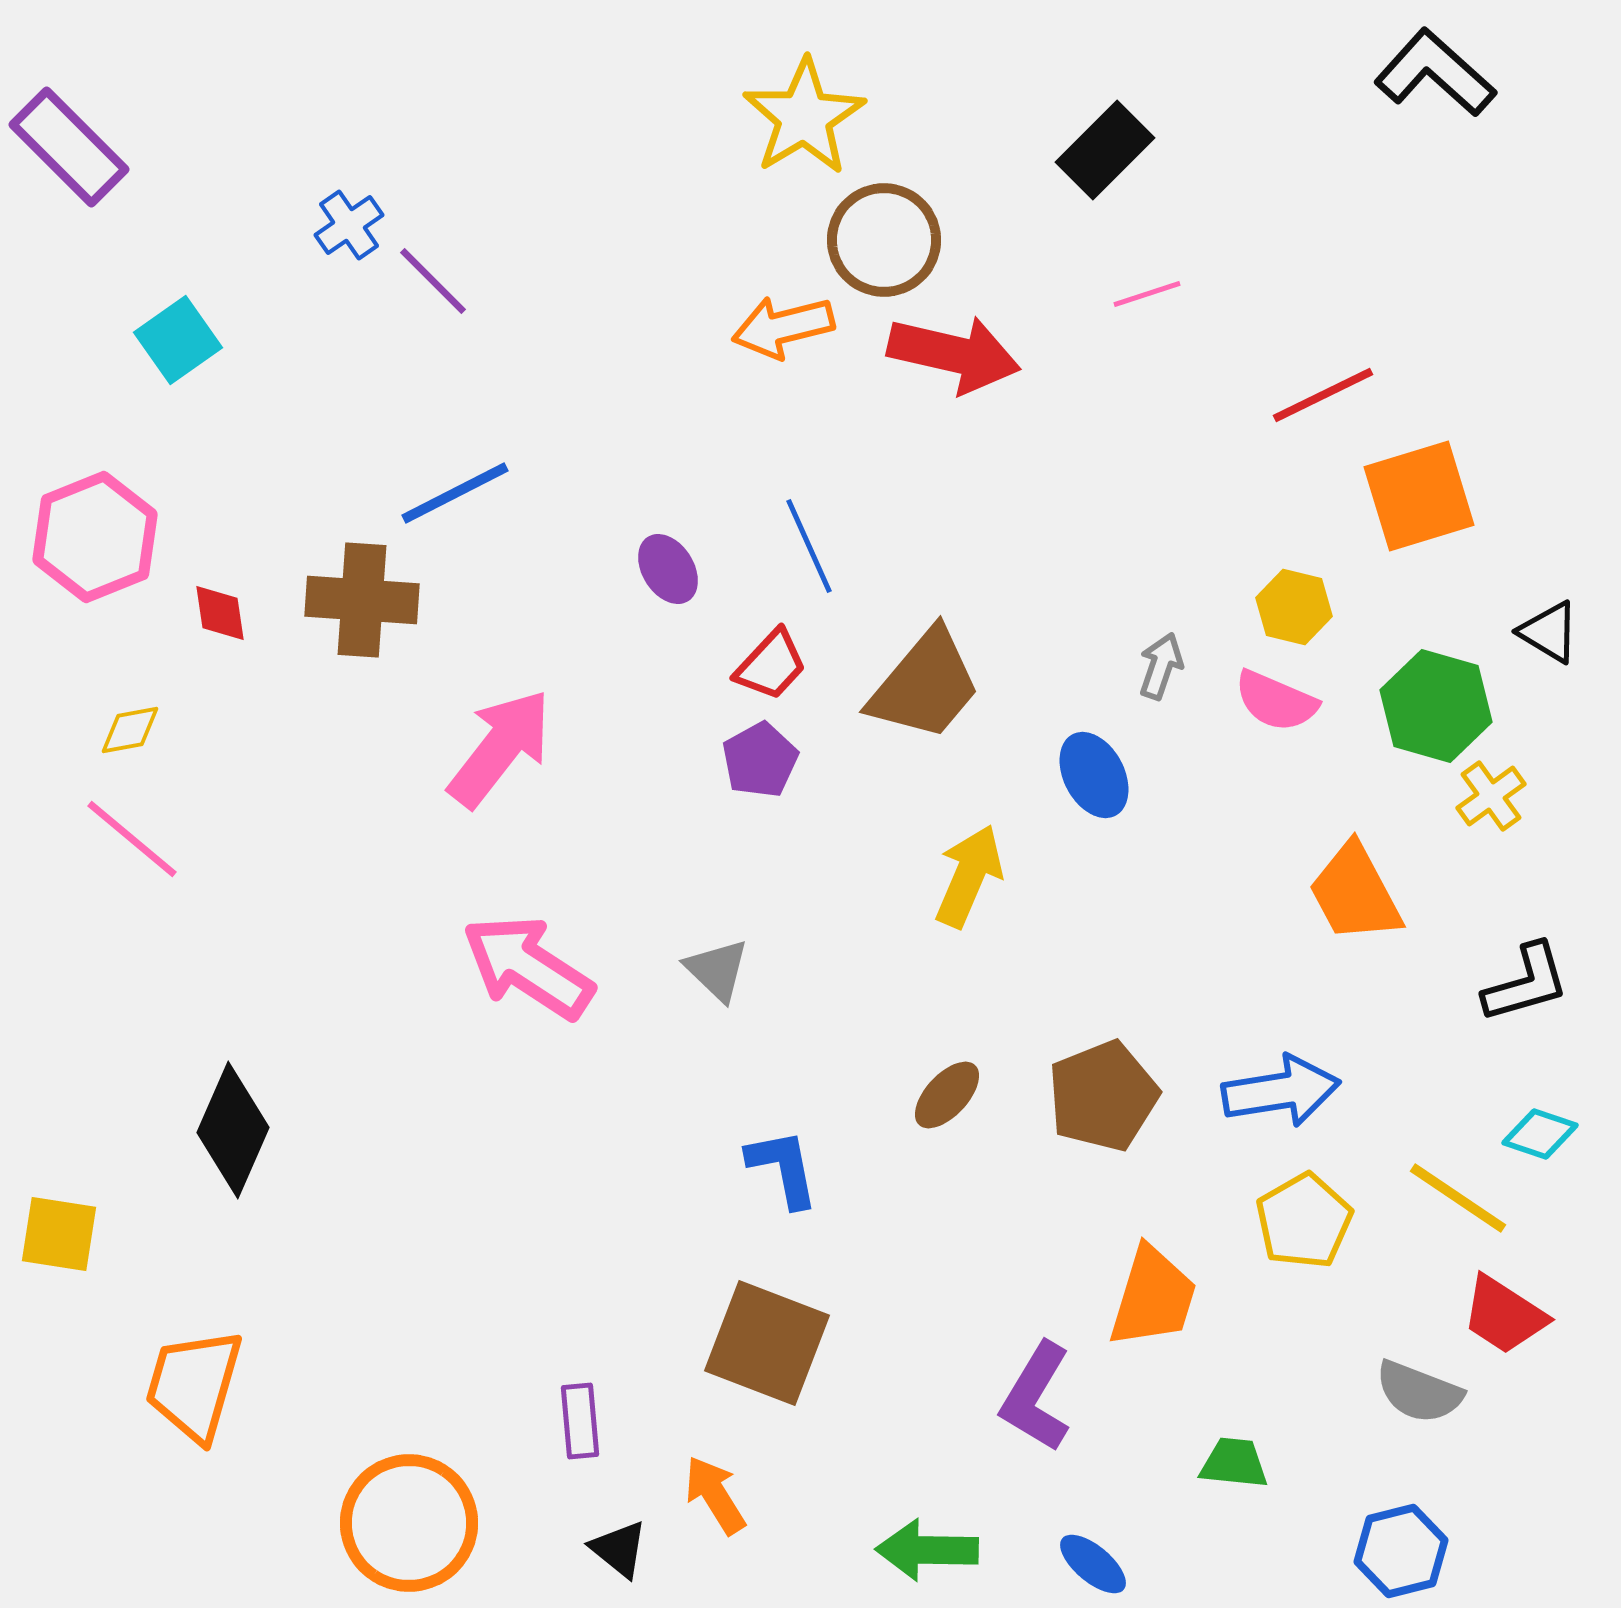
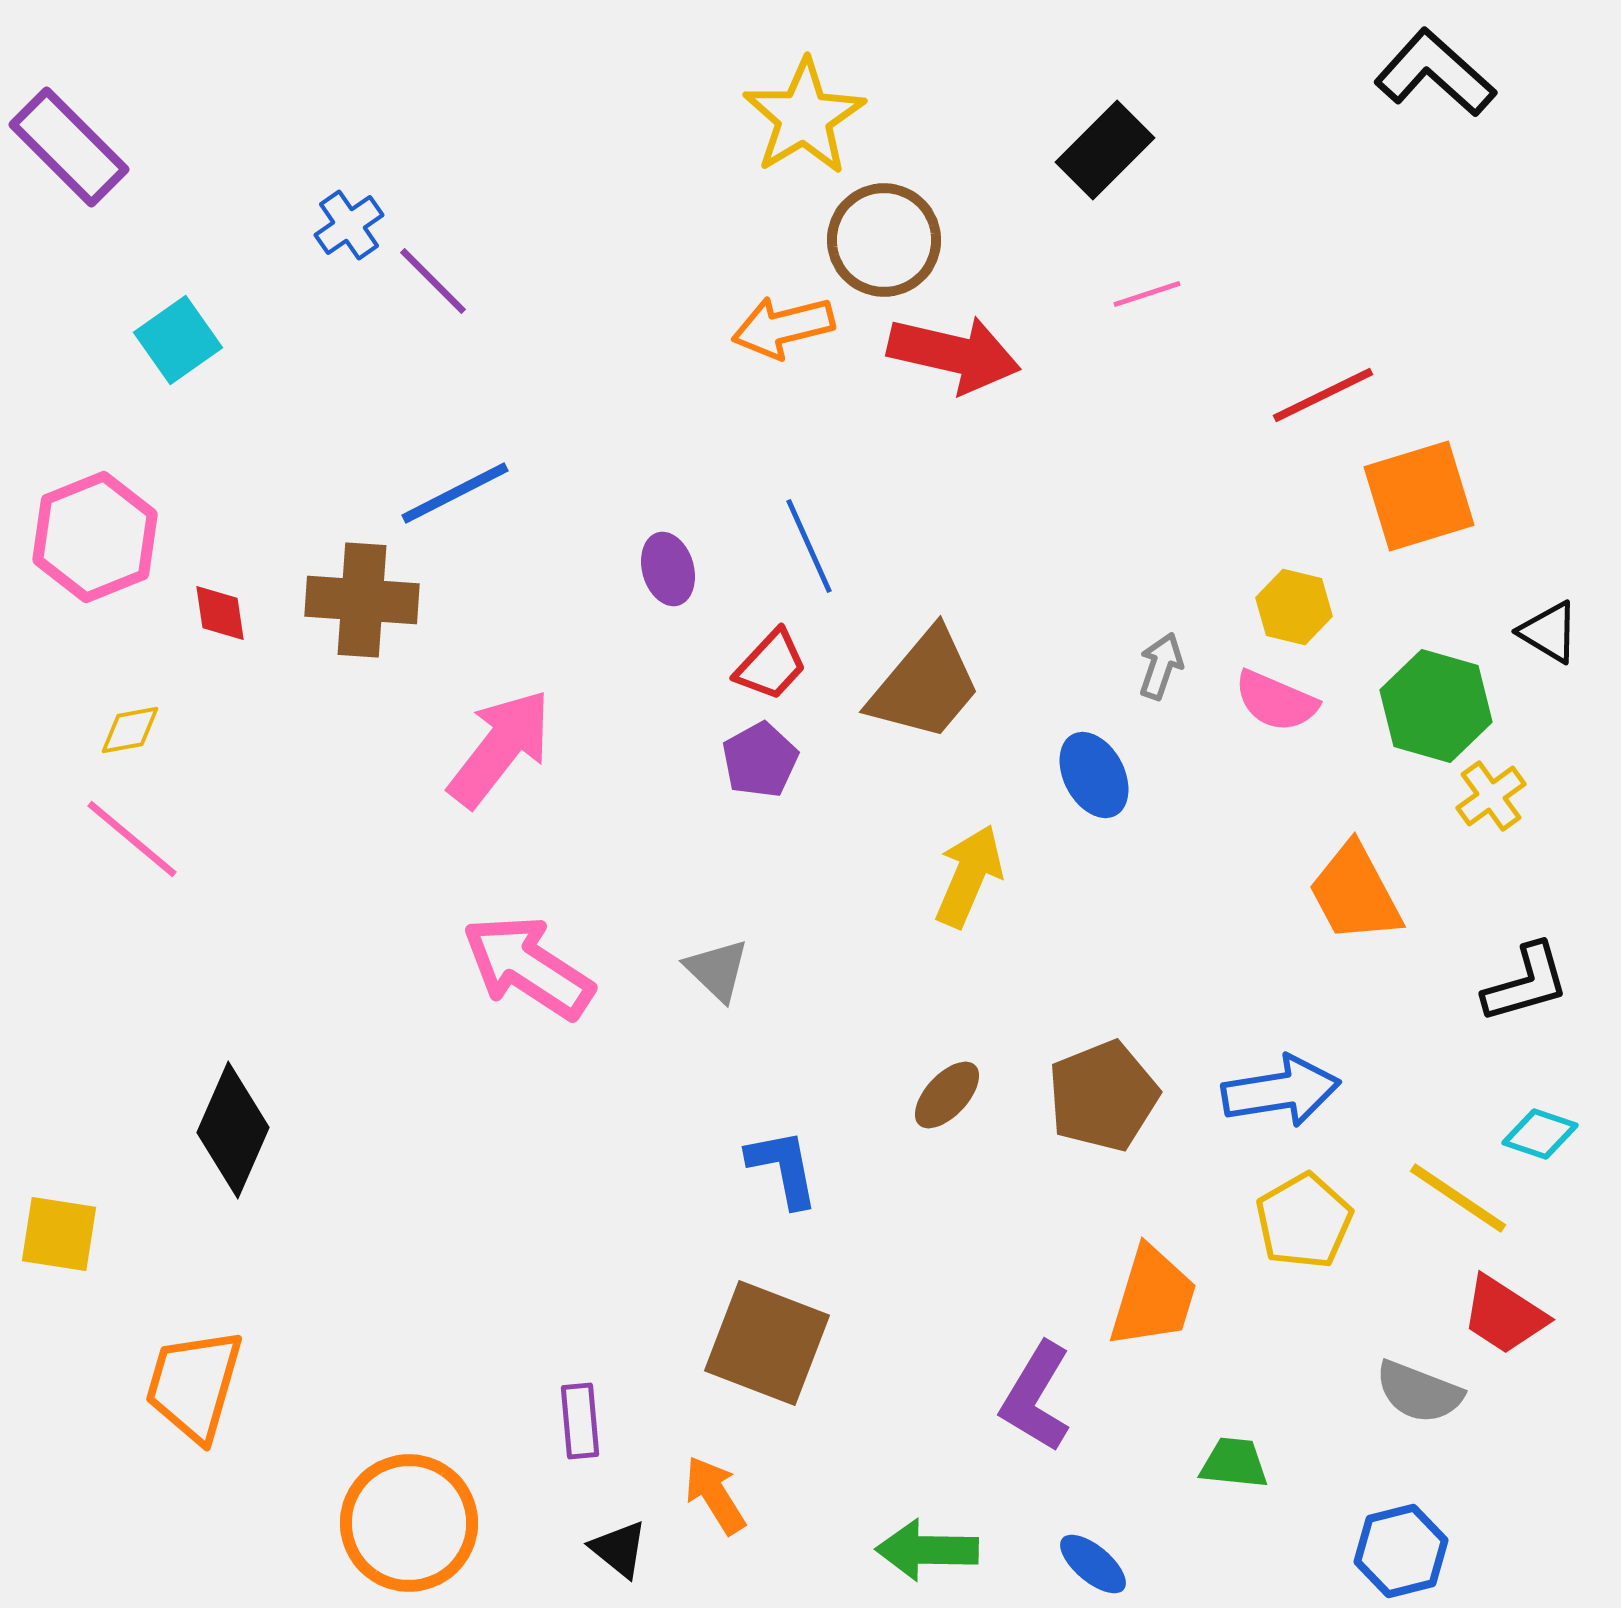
purple ellipse at (668, 569): rotated 16 degrees clockwise
